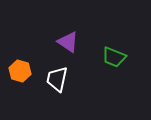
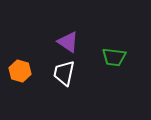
green trapezoid: rotated 15 degrees counterclockwise
white trapezoid: moved 7 px right, 6 px up
